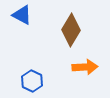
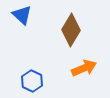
blue triangle: rotated 15 degrees clockwise
orange arrow: moved 1 px left, 1 px down; rotated 20 degrees counterclockwise
